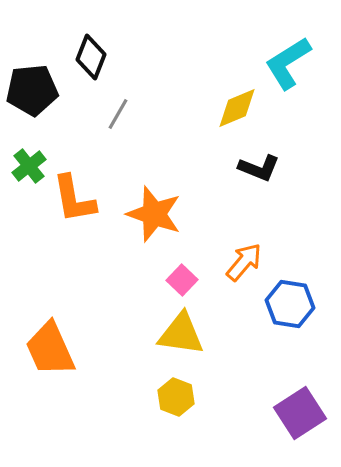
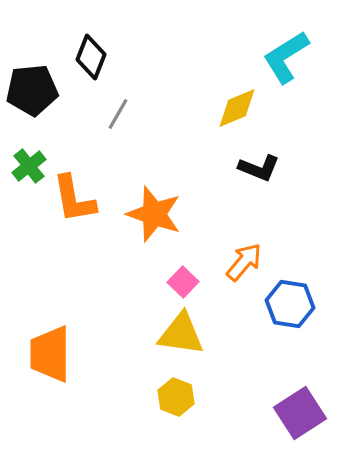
cyan L-shape: moved 2 px left, 6 px up
pink square: moved 1 px right, 2 px down
orange trapezoid: moved 5 px down; rotated 24 degrees clockwise
